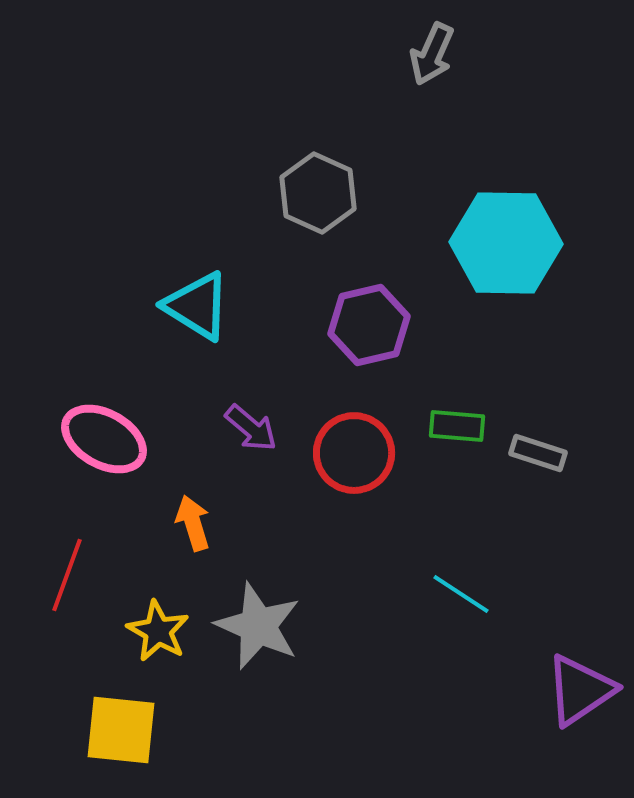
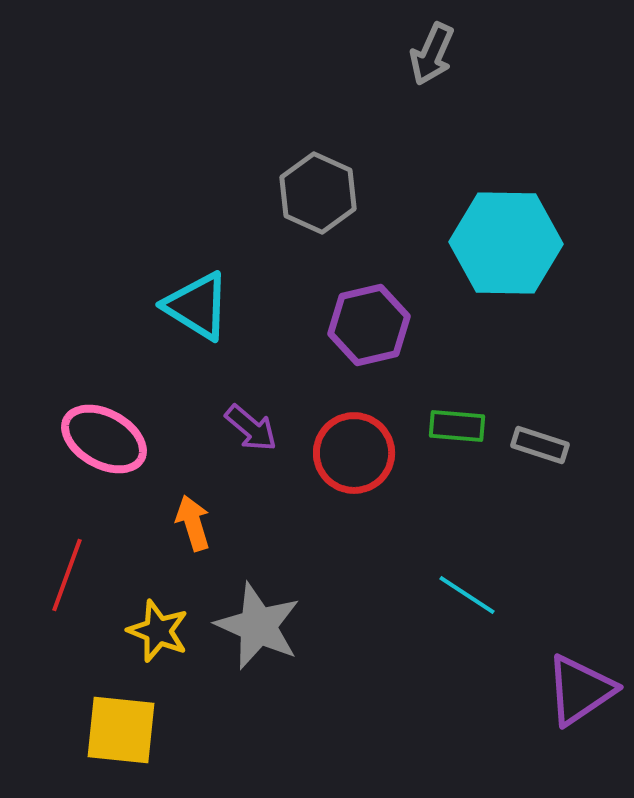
gray rectangle: moved 2 px right, 8 px up
cyan line: moved 6 px right, 1 px down
yellow star: rotated 8 degrees counterclockwise
